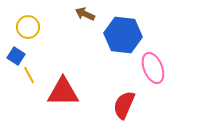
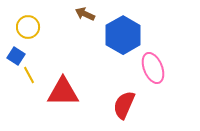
blue hexagon: rotated 24 degrees clockwise
